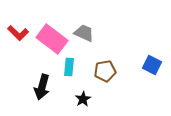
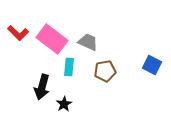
gray trapezoid: moved 4 px right, 9 px down
black star: moved 19 px left, 5 px down
